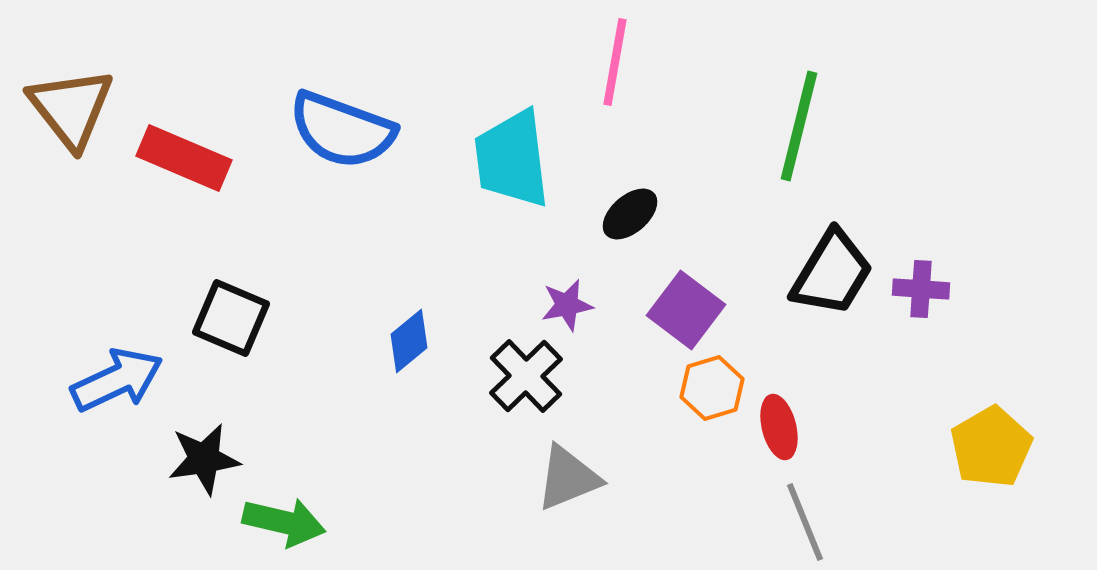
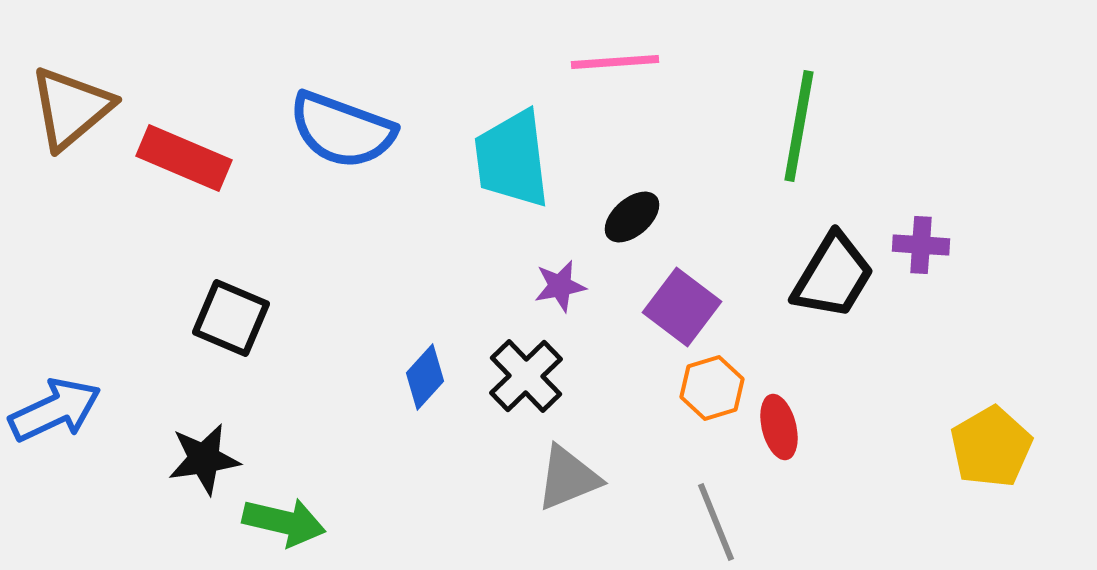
pink line: rotated 76 degrees clockwise
brown triangle: rotated 28 degrees clockwise
green line: rotated 4 degrees counterclockwise
black ellipse: moved 2 px right, 3 px down
black trapezoid: moved 1 px right, 3 px down
purple cross: moved 44 px up
purple star: moved 7 px left, 19 px up
purple square: moved 4 px left, 3 px up
blue diamond: moved 16 px right, 36 px down; rotated 8 degrees counterclockwise
blue arrow: moved 62 px left, 30 px down
gray line: moved 89 px left
